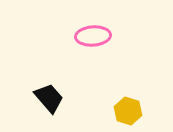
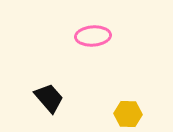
yellow hexagon: moved 3 px down; rotated 16 degrees counterclockwise
